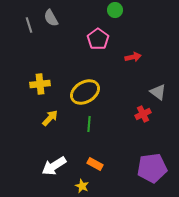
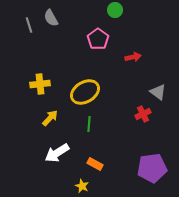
white arrow: moved 3 px right, 13 px up
